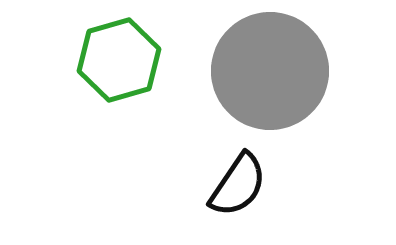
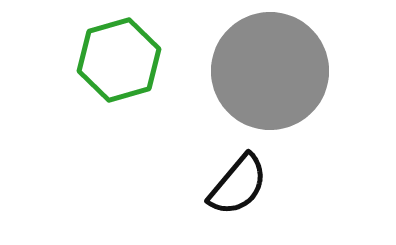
black semicircle: rotated 6 degrees clockwise
